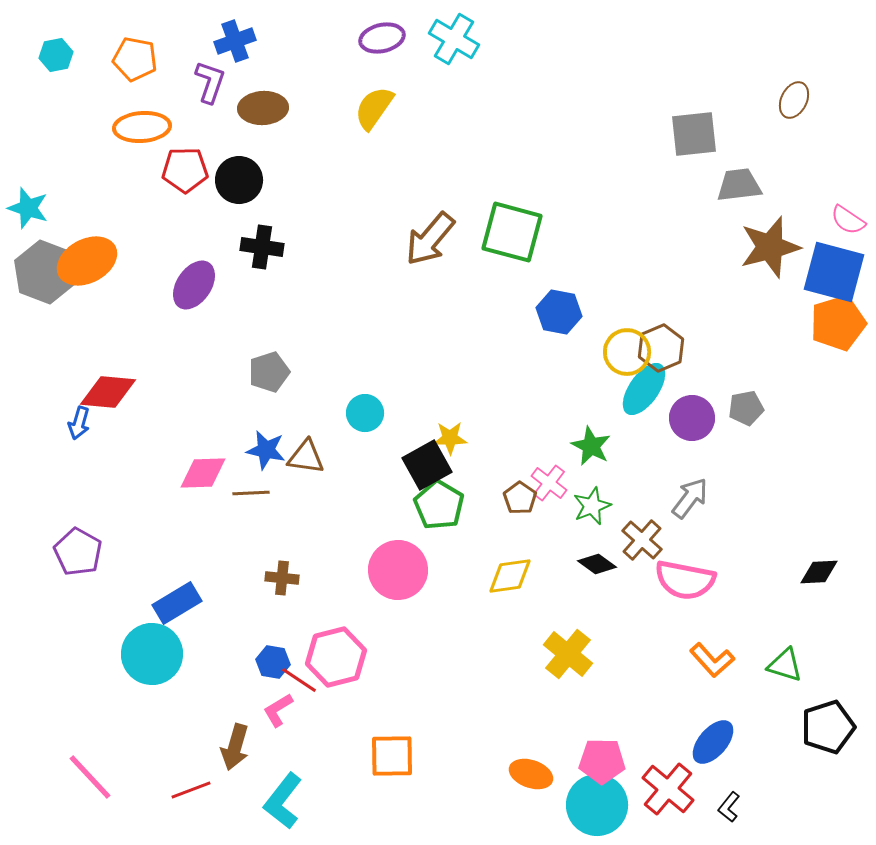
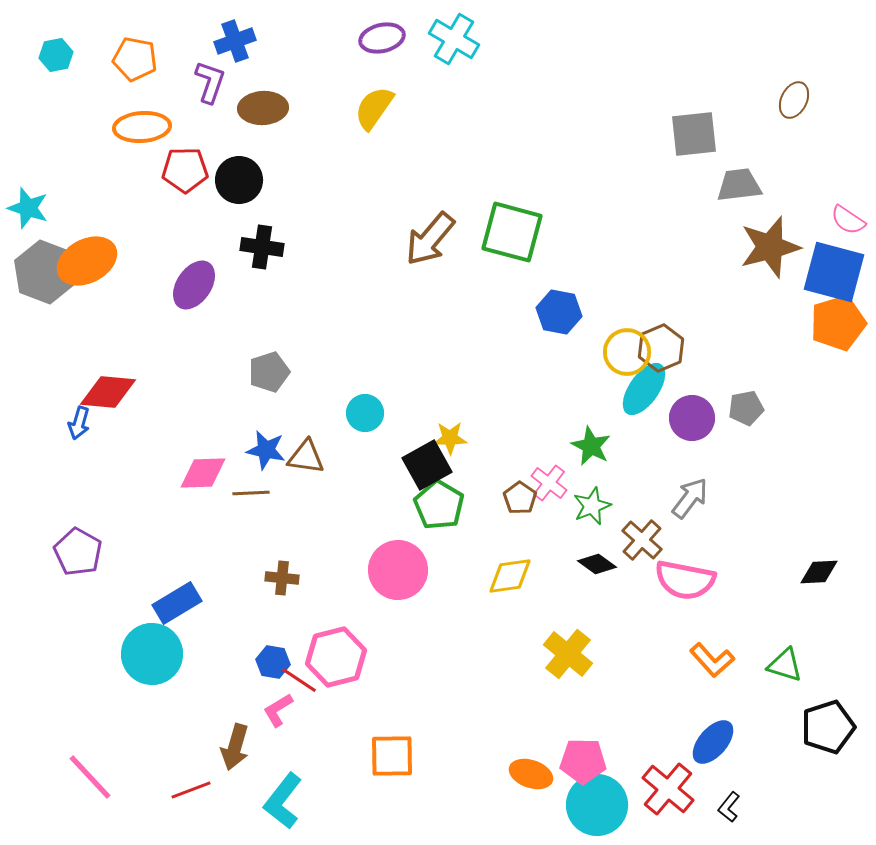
pink pentagon at (602, 761): moved 19 px left
